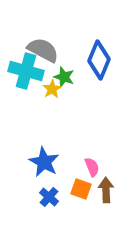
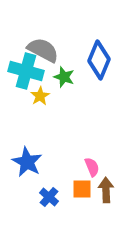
yellow star: moved 12 px left, 7 px down
blue star: moved 17 px left
orange square: moved 1 px right; rotated 20 degrees counterclockwise
